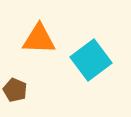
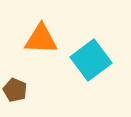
orange triangle: moved 2 px right
